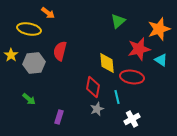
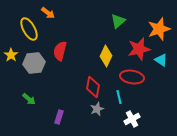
yellow ellipse: rotated 50 degrees clockwise
yellow diamond: moved 1 px left, 7 px up; rotated 30 degrees clockwise
cyan line: moved 2 px right
